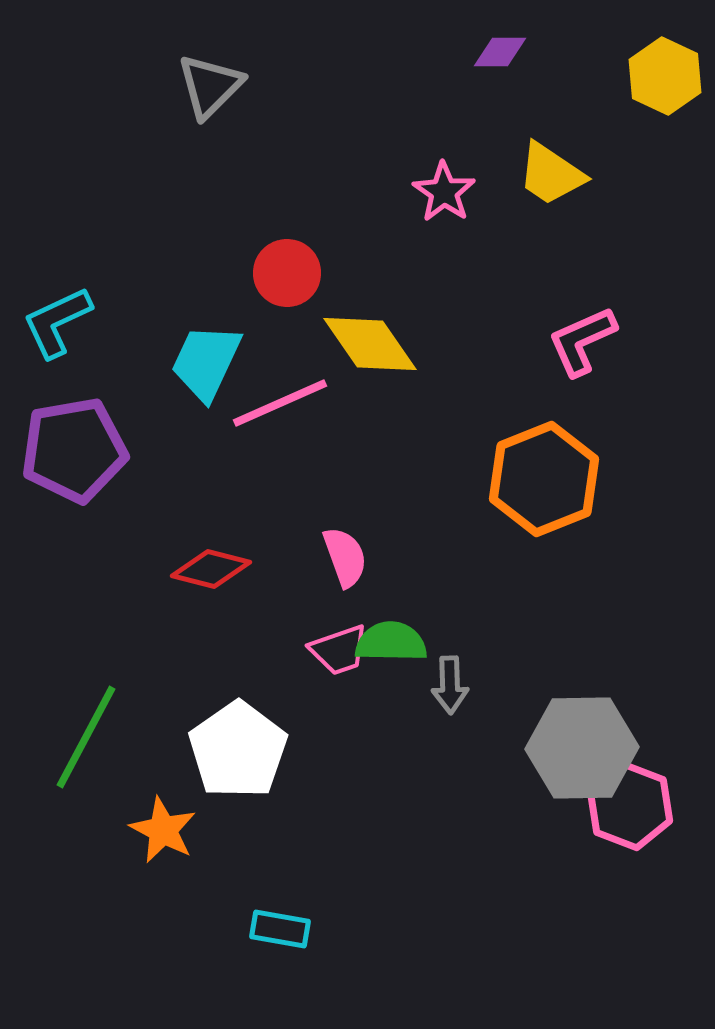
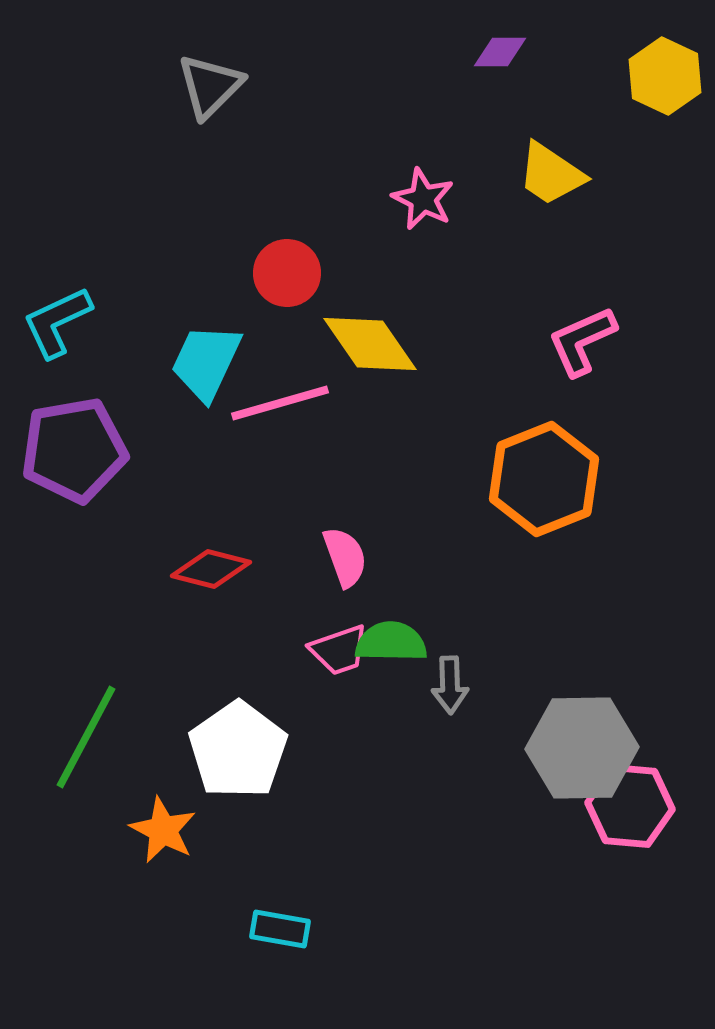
pink star: moved 21 px left, 7 px down; rotated 8 degrees counterclockwise
pink line: rotated 8 degrees clockwise
pink hexagon: rotated 16 degrees counterclockwise
